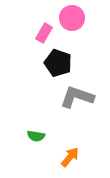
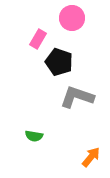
pink rectangle: moved 6 px left, 6 px down
black pentagon: moved 1 px right, 1 px up
green semicircle: moved 2 px left
orange arrow: moved 21 px right
